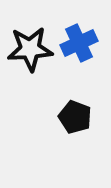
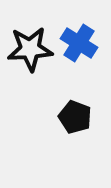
blue cross: rotated 33 degrees counterclockwise
